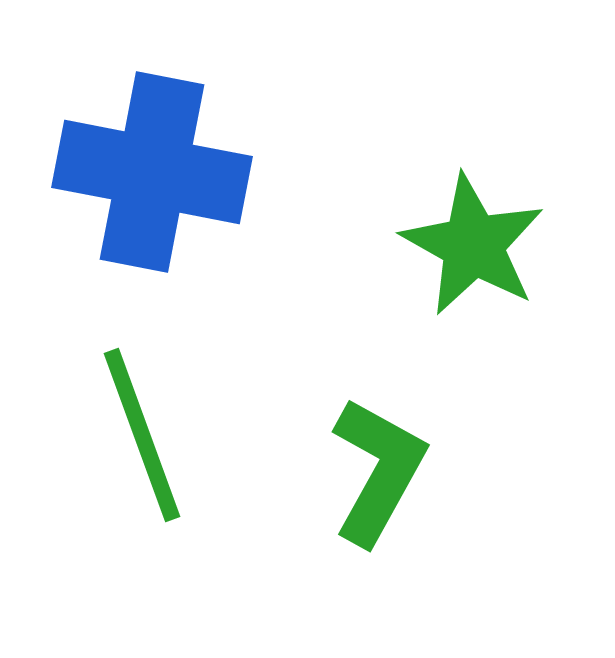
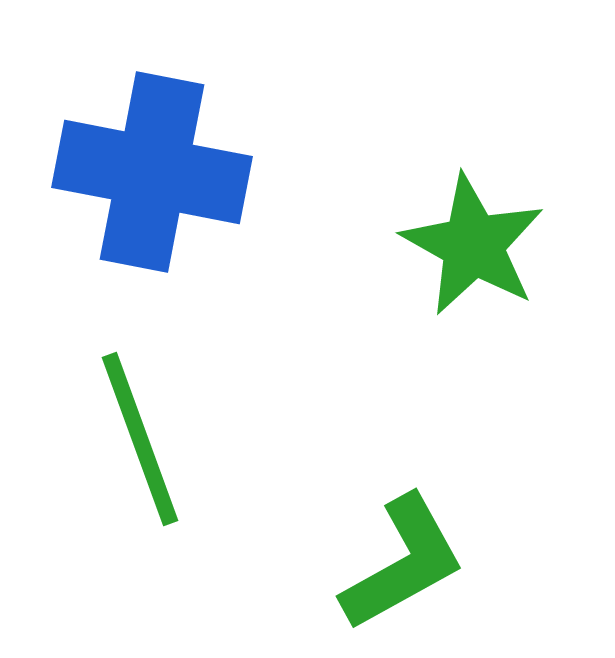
green line: moved 2 px left, 4 px down
green L-shape: moved 25 px right, 92 px down; rotated 32 degrees clockwise
